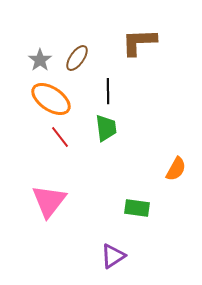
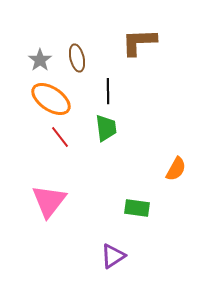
brown ellipse: rotated 48 degrees counterclockwise
